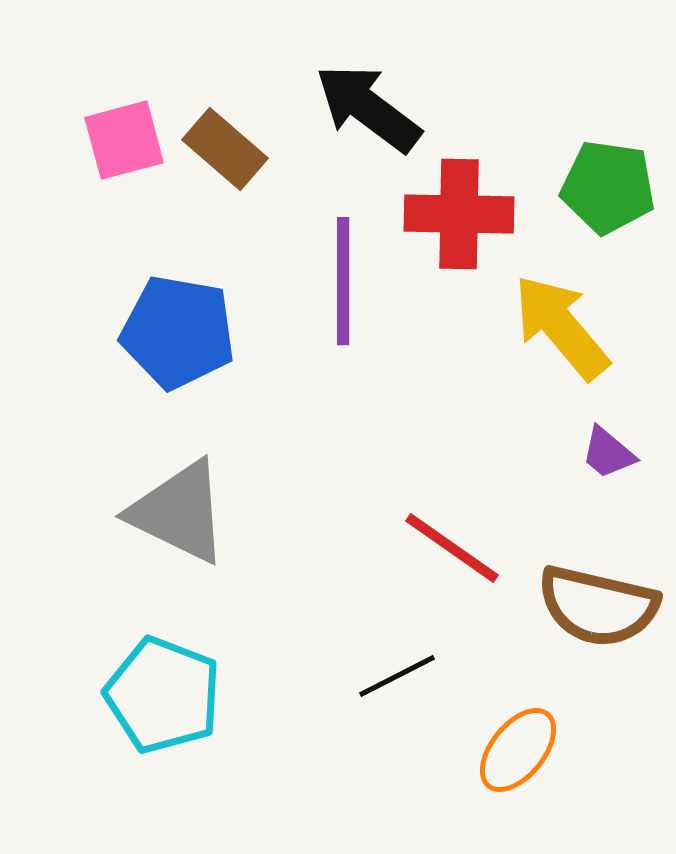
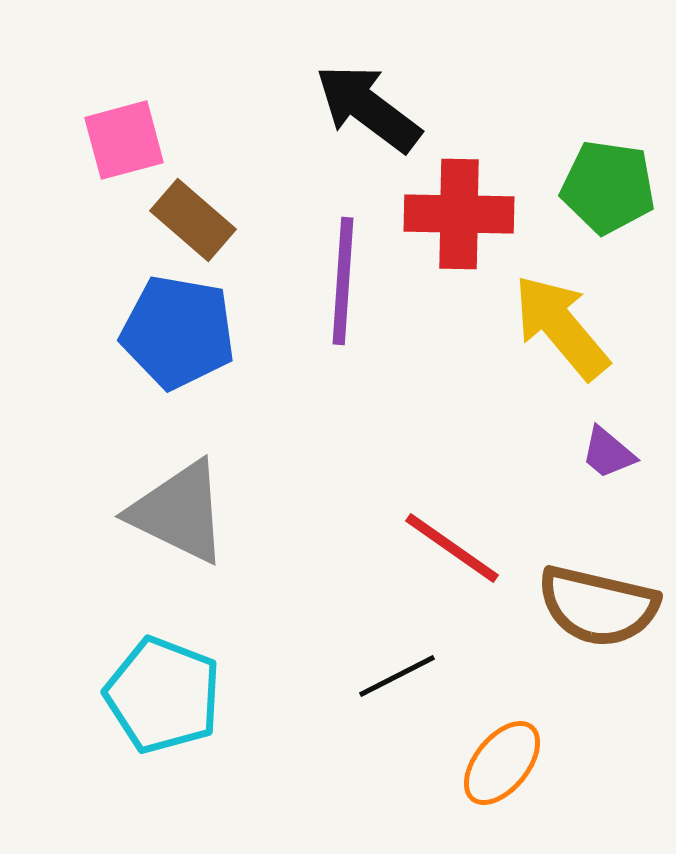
brown rectangle: moved 32 px left, 71 px down
purple line: rotated 4 degrees clockwise
orange ellipse: moved 16 px left, 13 px down
